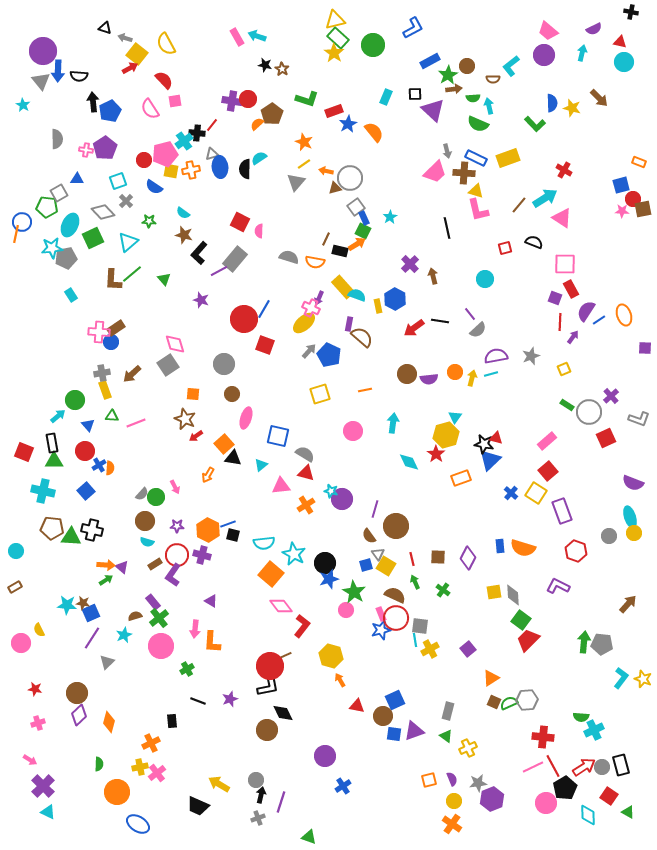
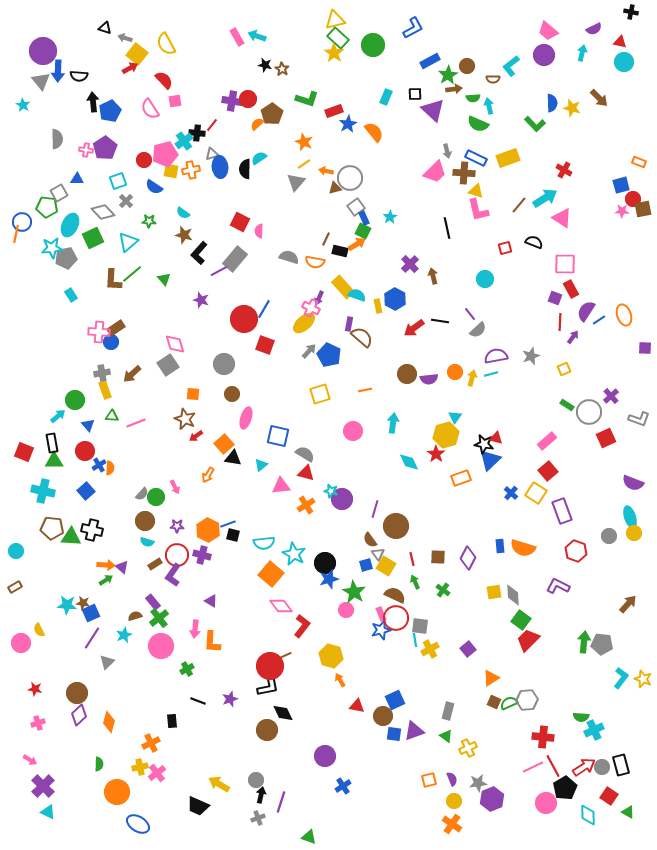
brown semicircle at (369, 536): moved 1 px right, 4 px down
